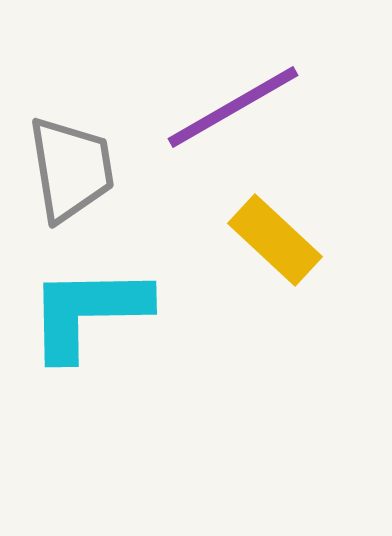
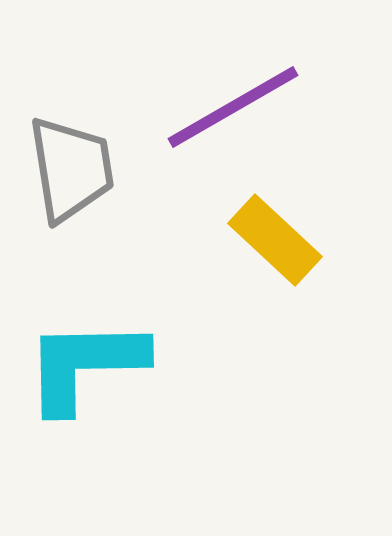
cyan L-shape: moved 3 px left, 53 px down
